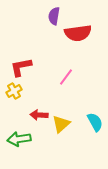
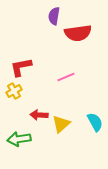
pink line: rotated 30 degrees clockwise
